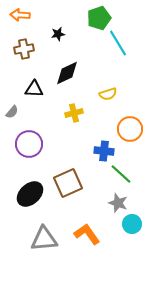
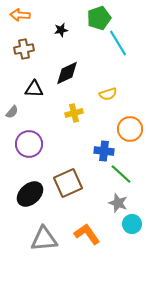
black star: moved 3 px right, 4 px up
